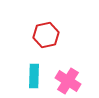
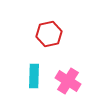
red hexagon: moved 3 px right, 1 px up
